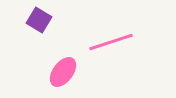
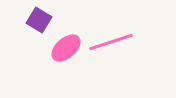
pink ellipse: moved 3 px right, 24 px up; rotated 12 degrees clockwise
